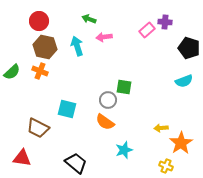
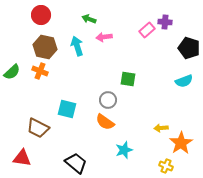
red circle: moved 2 px right, 6 px up
green square: moved 4 px right, 8 px up
